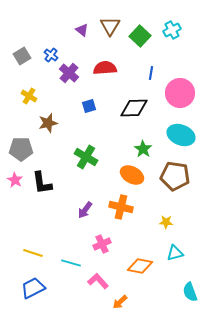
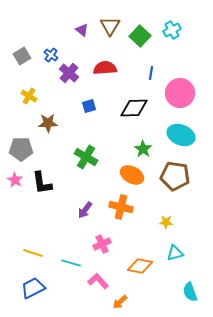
brown star: rotated 12 degrees clockwise
